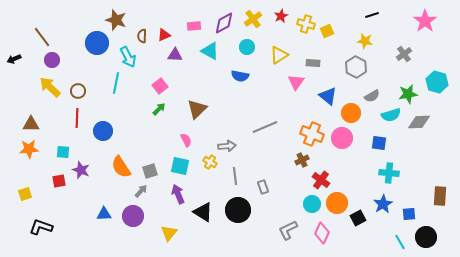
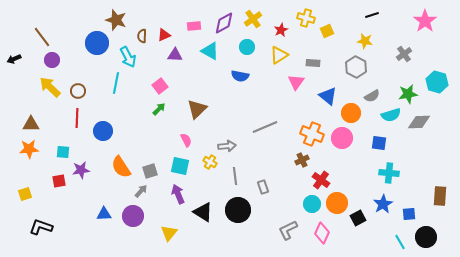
red star at (281, 16): moved 14 px down
yellow cross at (306, 24): moved 6 px up
purple star at (81, 170): rotated 30 degrees counterclockwise
